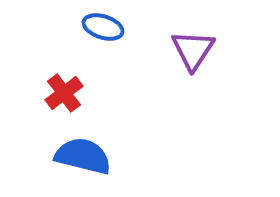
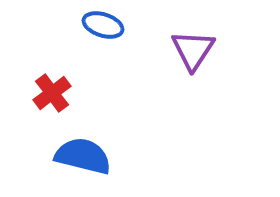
blue ellipse: moved 2 px up
red cross: moved 12 px left
